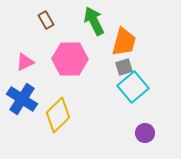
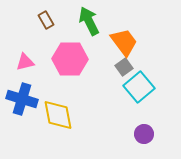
green arrow: moved 5 px left
orange trapezoid: rotated 52 degrees counterclockwise
pink triangle: rotated 12 degrees clockwise
gray square: rotated 18 degrees counterclockwise
cyan square: moved 6 px right
blue cross: rotated 16 degrees counterclockwise
yellow diamond: rotated 56 degrees counterclockwise
purple circle: moved 1 px left, 1 px down
